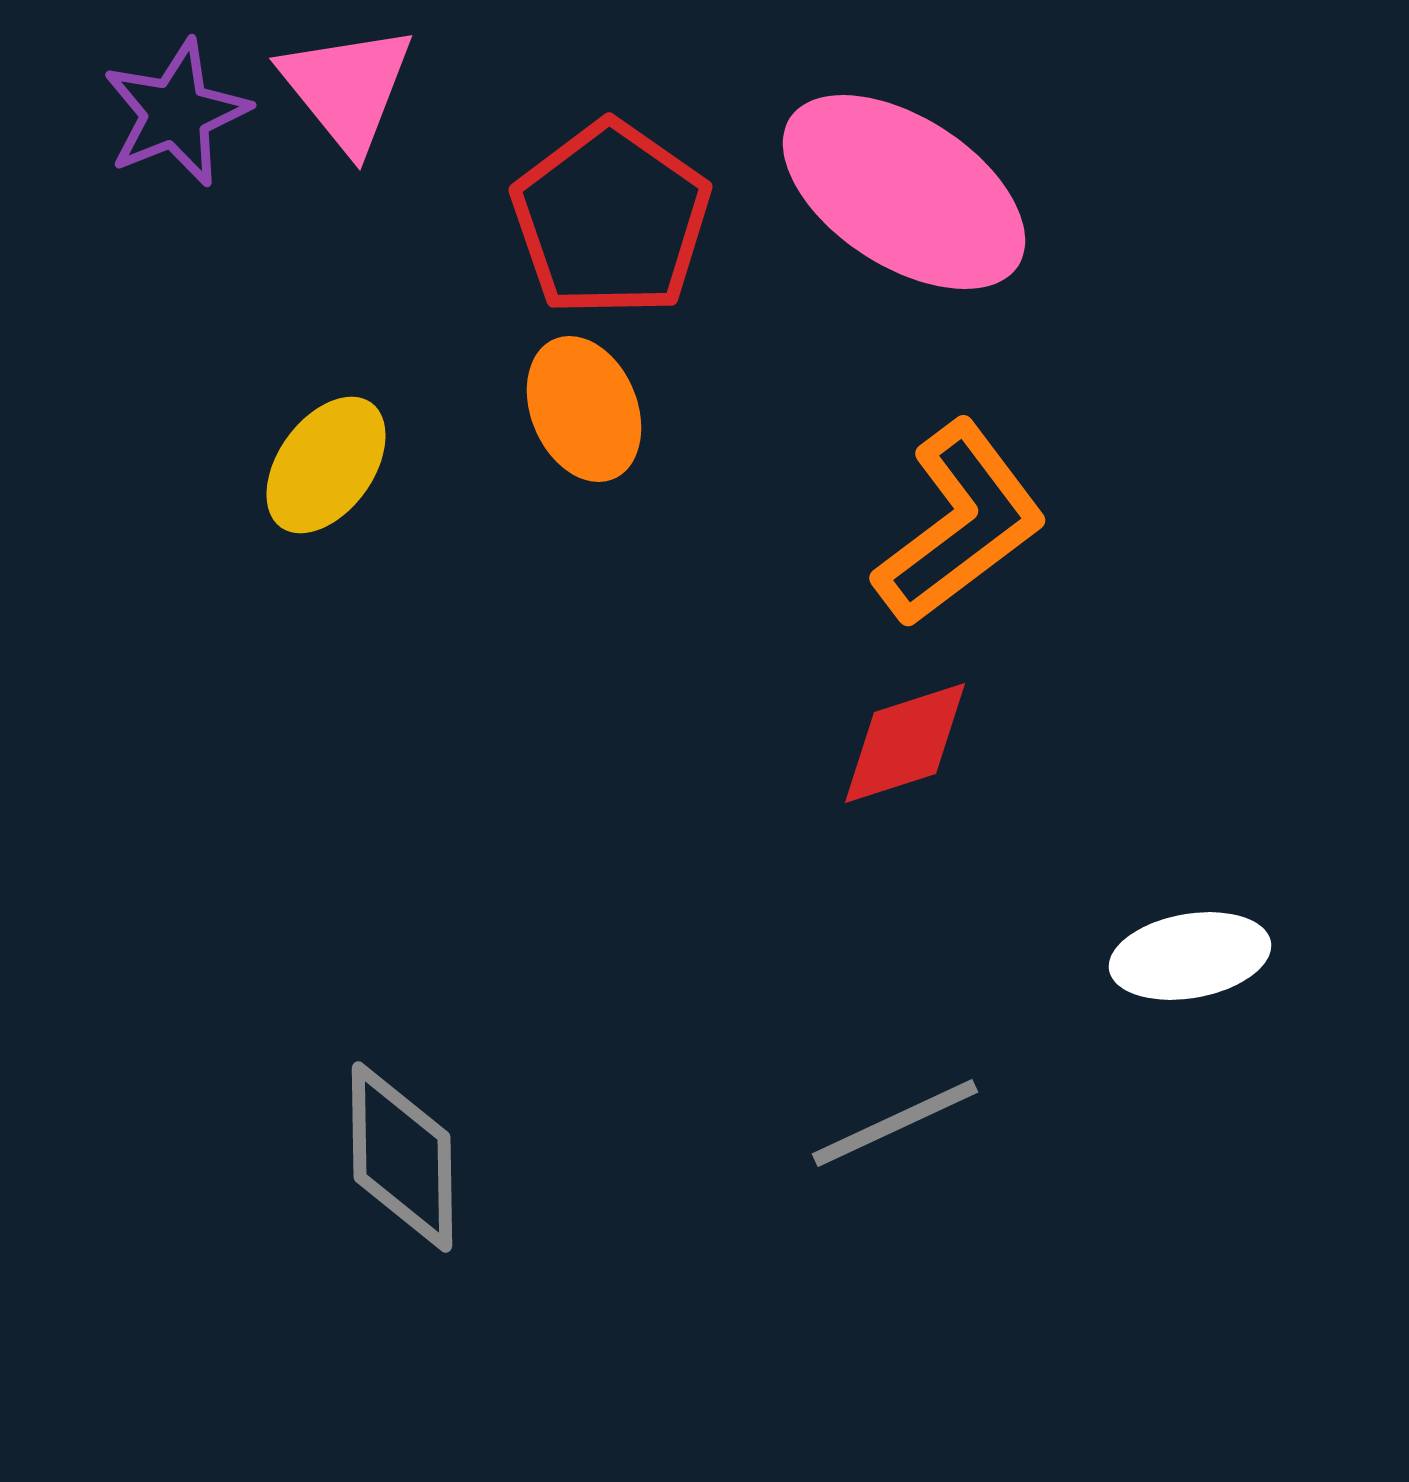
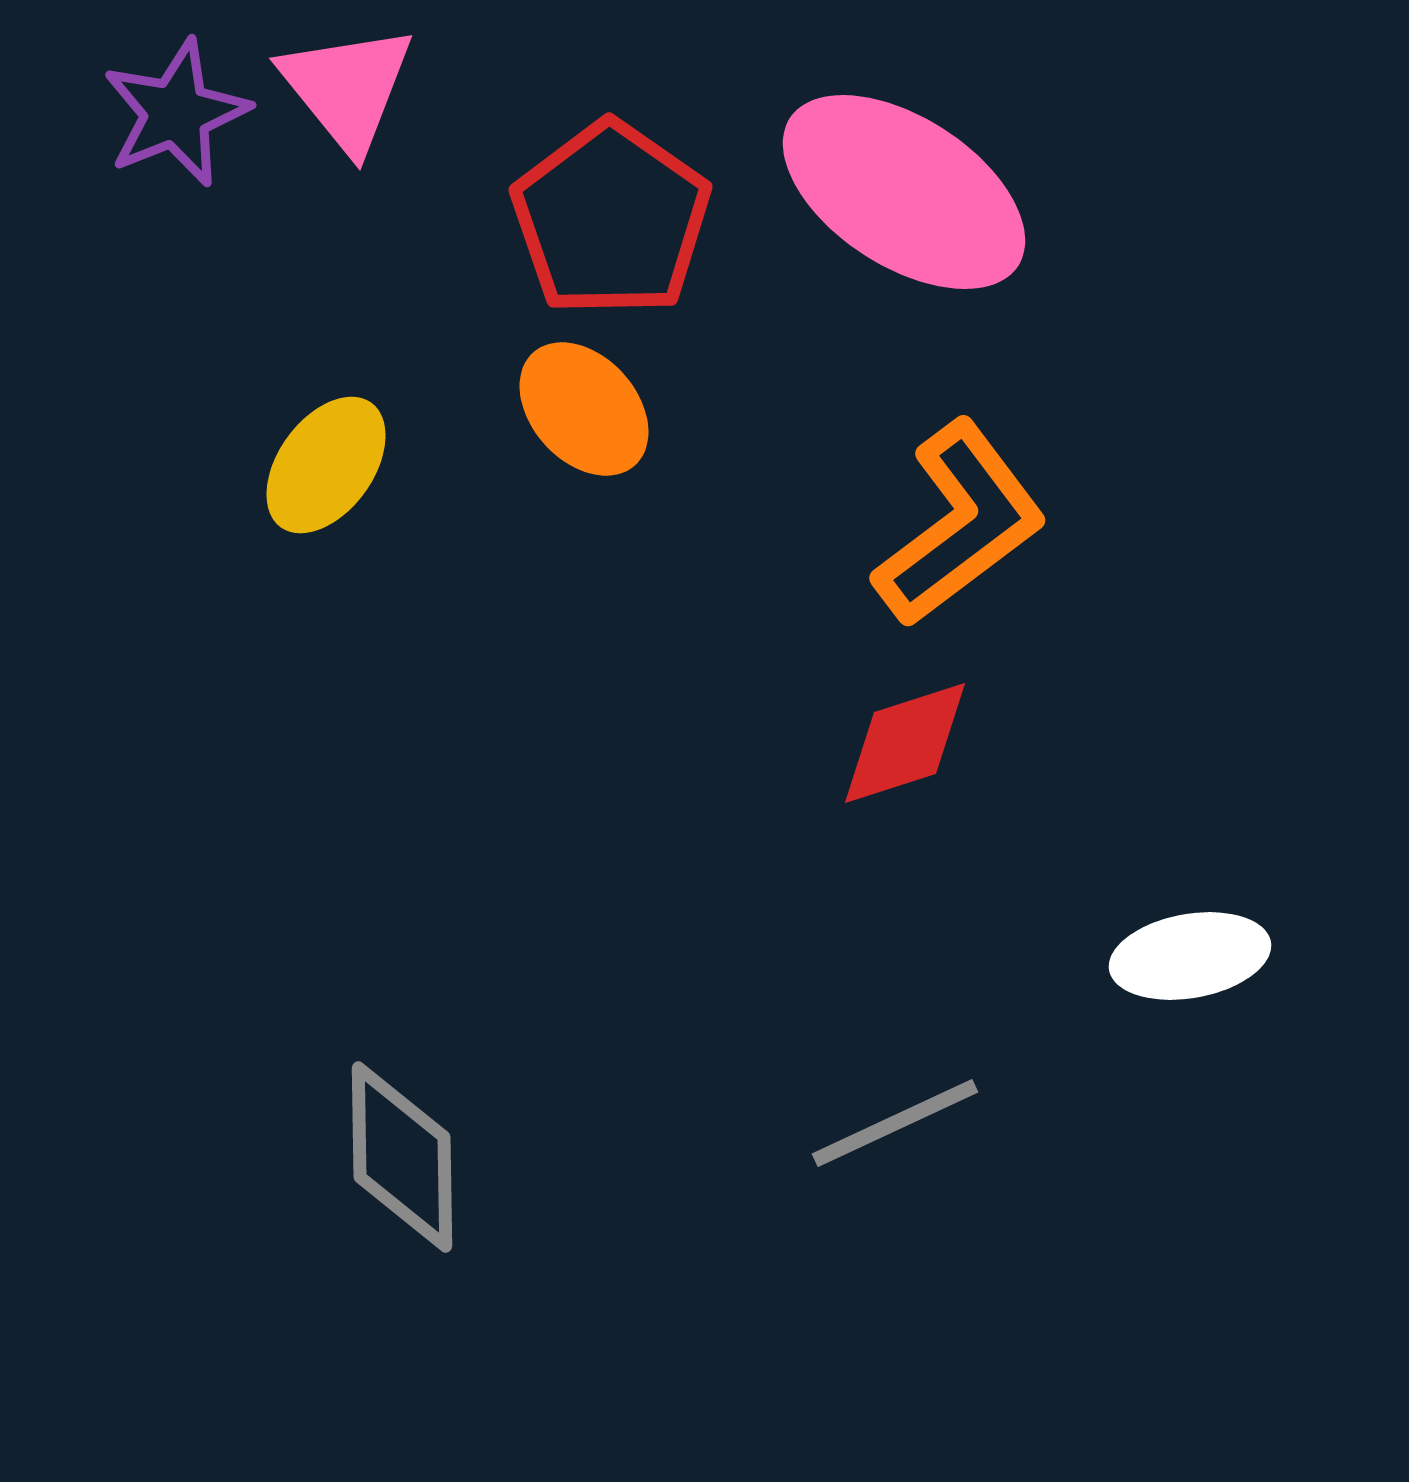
orange ellipse: rotated 19 degrees counterclockwise
